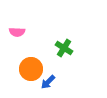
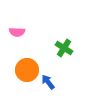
orange circle: moved 4 px left, 1 px down
blue arrow: rotated 98 degrees clockwise
